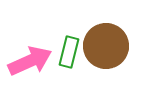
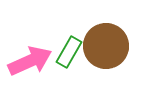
green rectangle: rotated 16 degrees clockwise
